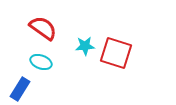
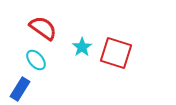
cyan star: moved 3 px left, 1 px down; rotated 30 degrees counterclockwise
cyan ellipse: moved 5 px left, 2 px up; rotated 30 degrees clockwise
